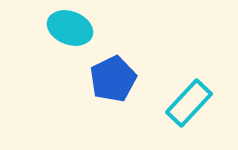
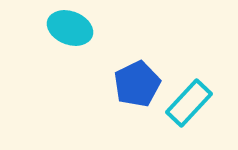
blue pentagon: moved 24 px right, 5 px down
